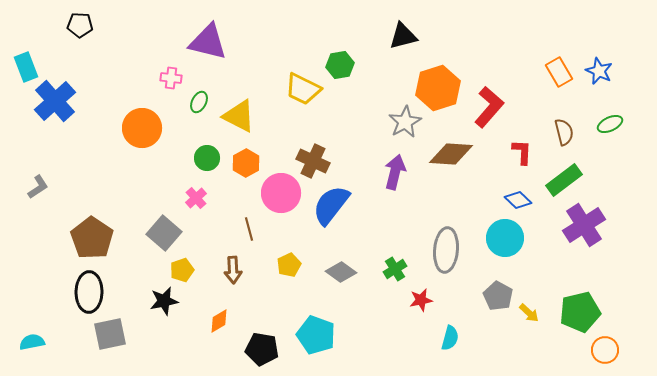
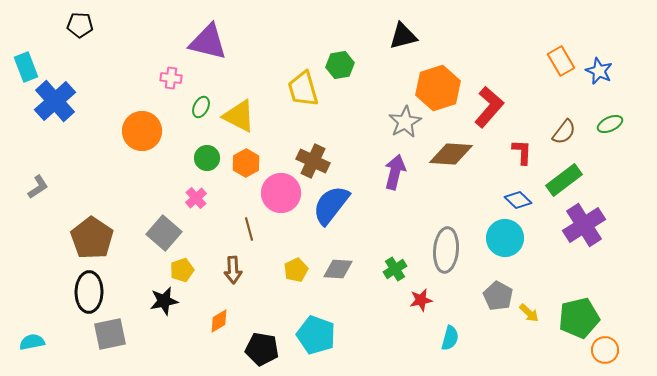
orange rectangle at (559, 72): moved 2 px right, 11 px up
yellow trapezoid at (303, 89): rotated 48 degrees clockwise
green ellipse at (199, 102): moved 2 px right, 5 px down
orange circle at (142, 128): moved 3 px down
brown semicircle at (564, 132): rotated 52 degrees clockwise
yellow pentagon at (289, 265): moved 7 px right, 5 px down
gray diamond at (341, 272): moved 3 px left, 3 px up; rotated 32 degrees counterclockwise
green pentagon at (580, 312): moved 1 px left, 6 px down
